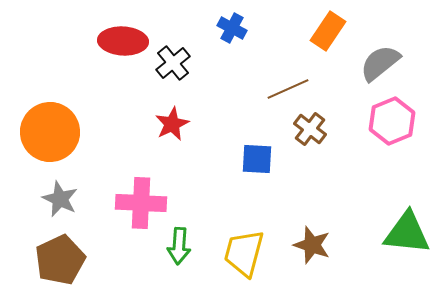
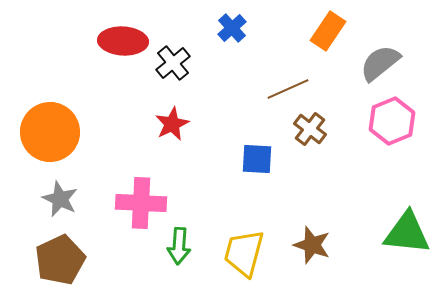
blue cross: rotated 20 degrees clockwise
